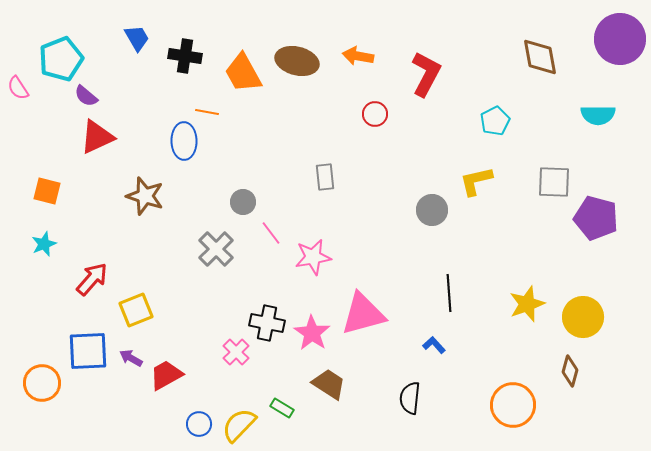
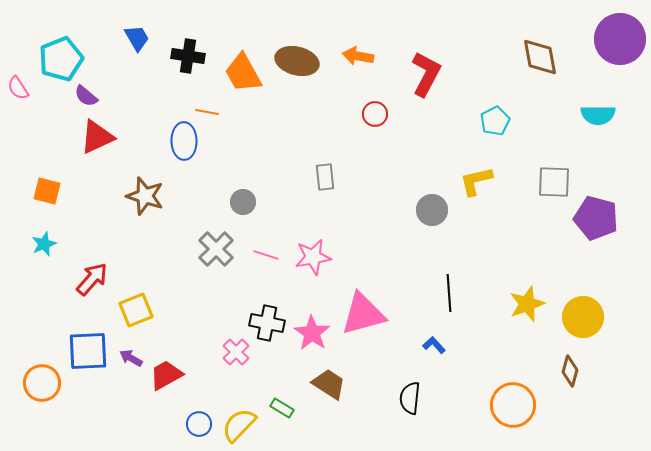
black cross at (185, 56): moved 3 px right
pink line at (271, 233): moved 5 px left, 22 px down; rotated 35 degrees counterclockwise
